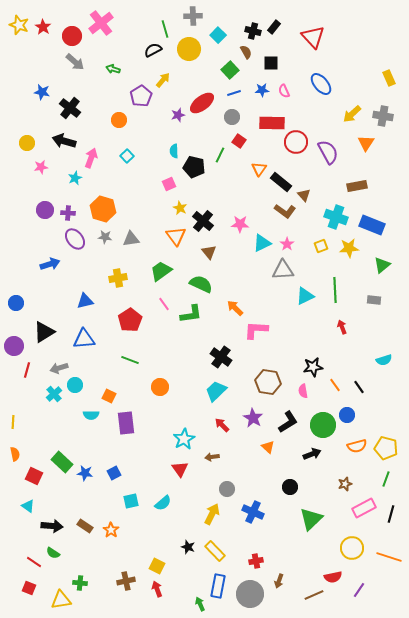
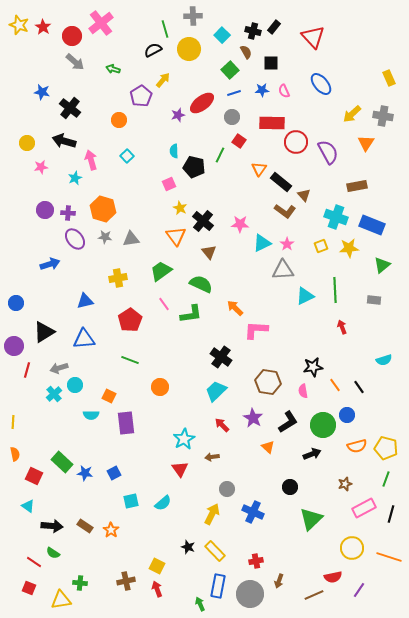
cyan square at (218, 35): moved 4 px right
pink arrow at (91, 158): moved 2 px down; rotated 36 degrees counterclockwise
